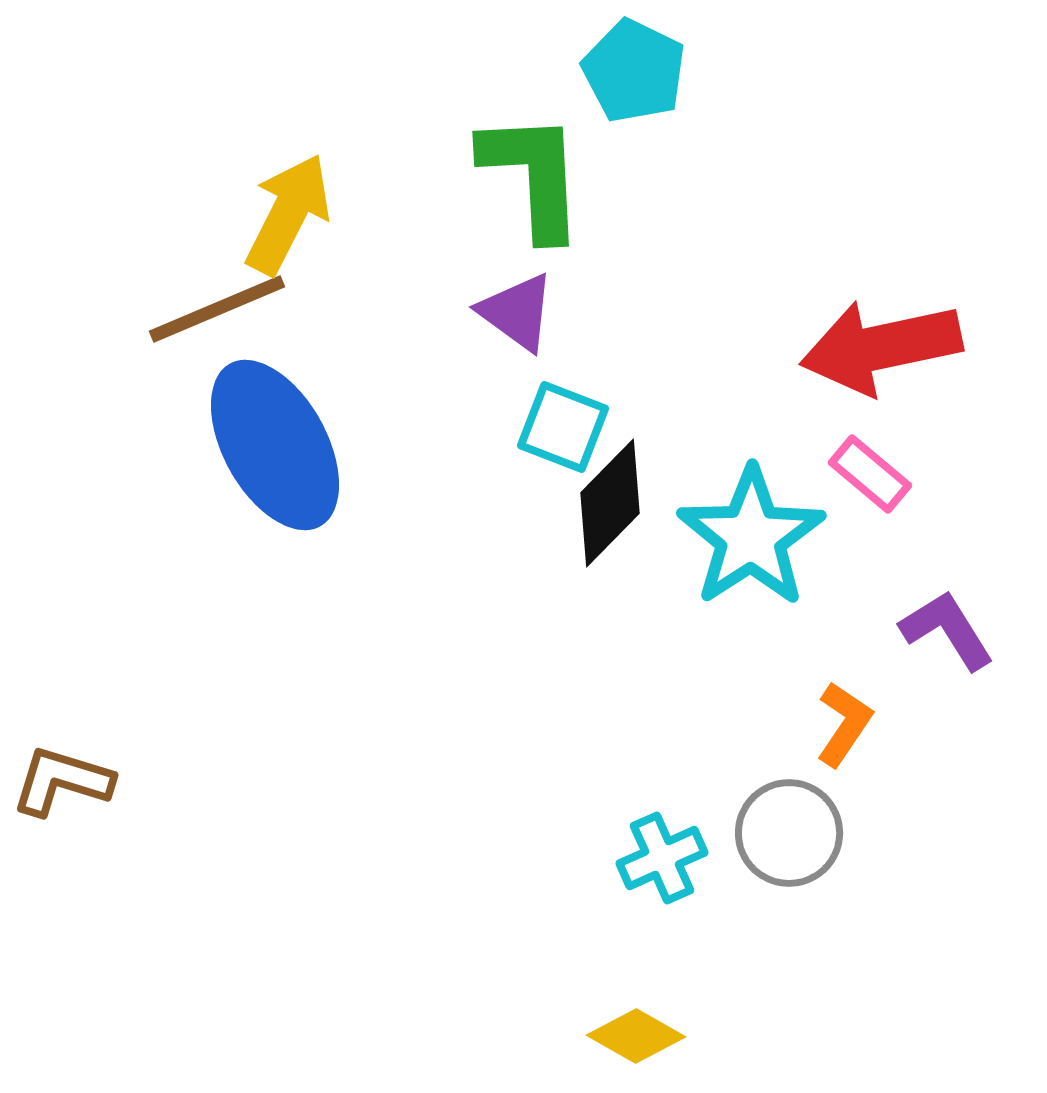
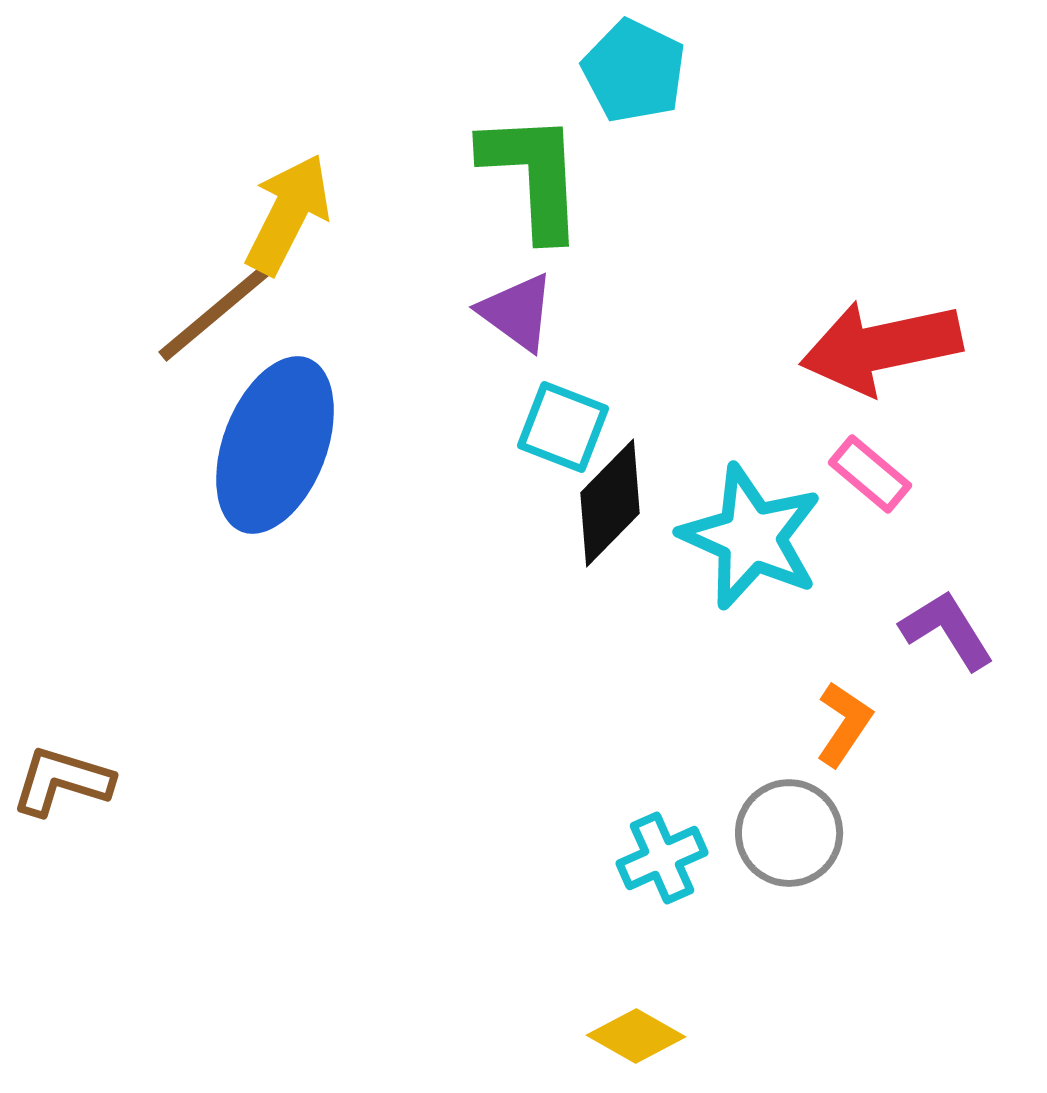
brown line: moved 2 px down; rotated 17 degrees counterclockwise
blue ellipse: rotated 50 degrees clockwise
cyan star: rotated 15 degrees counterclockwise
